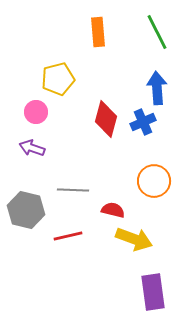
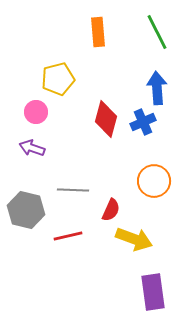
red semicircle: moved 2 px left; rotated 100 degrees clockwise
